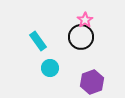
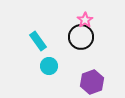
cyan circle: moved 1 px left, 2 px up
